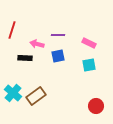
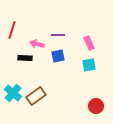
pink rectangle: rotated 40 degrees clockwise
